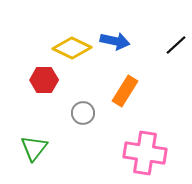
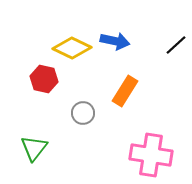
red hexagon: moved 1 px up; rotated 12 degrees clockwise
pink cross: moved 6 px right, 2 px down
